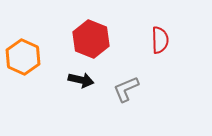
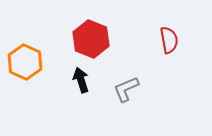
red semicircle: moved 9 px right; rotated 8 degrees counterclockwise
orange hexagon: moved 2 px right, 5 px down
black arrow: rotated 120 degrees counterclockwise
